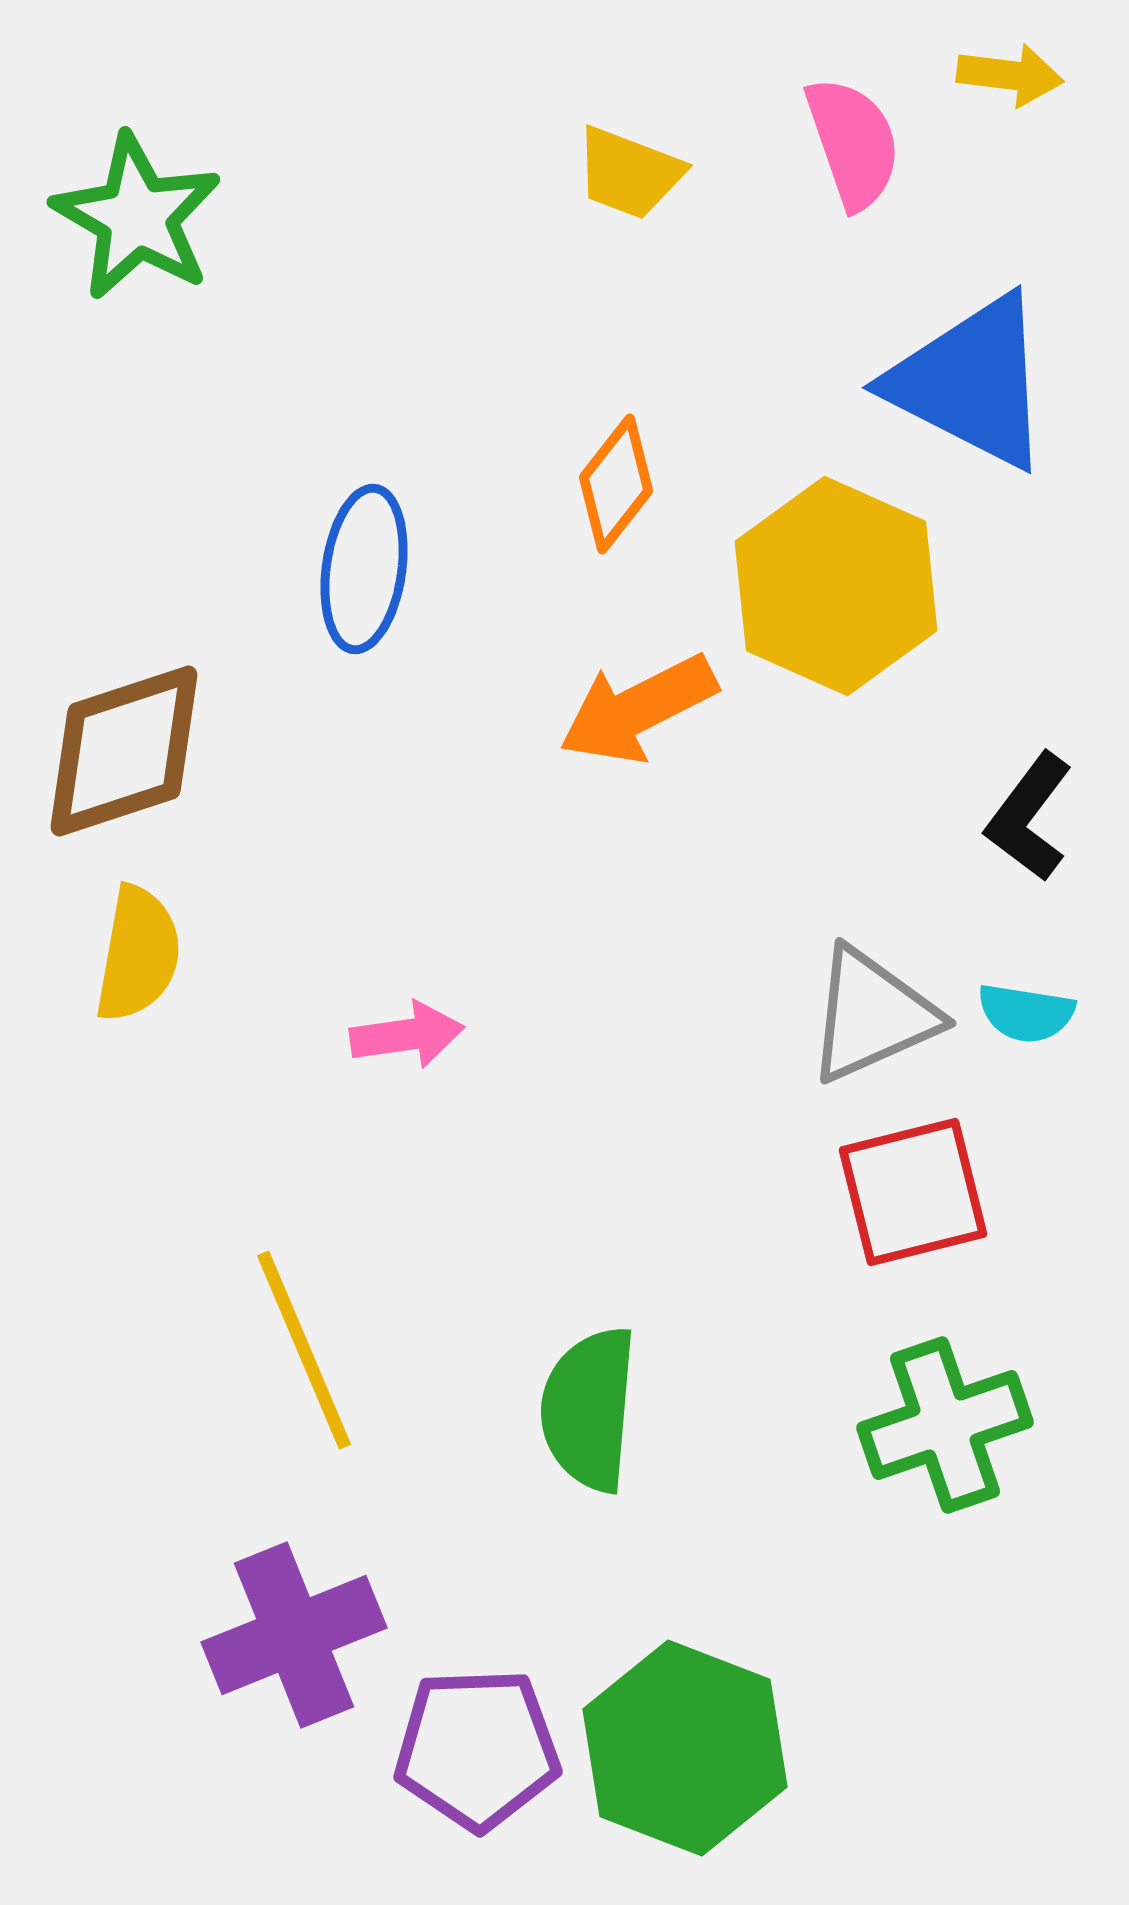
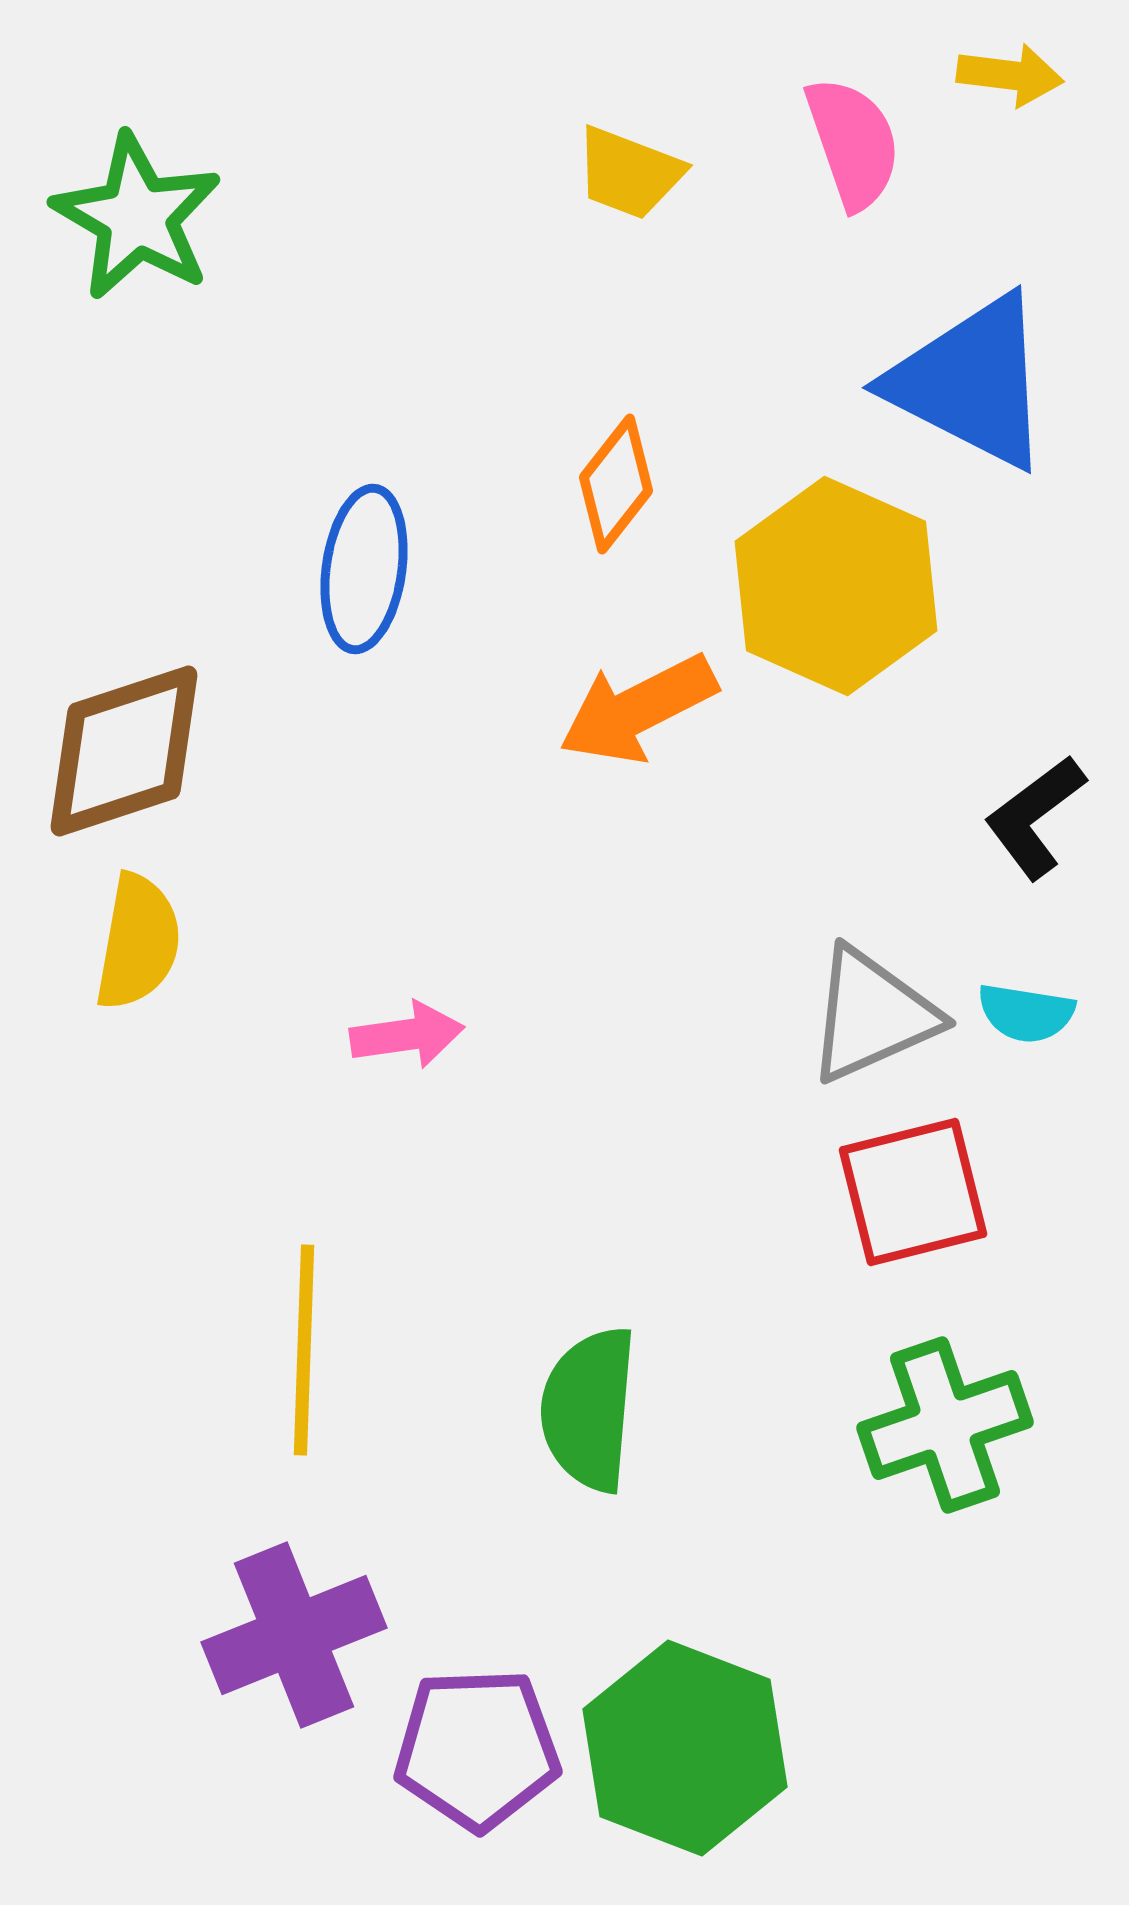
black L-shape: moved 6 px right; rotated 16 degrees clockwise
yellow semicircle: moved 12 px up
yellow line: rotated 25 degrees clockwise
